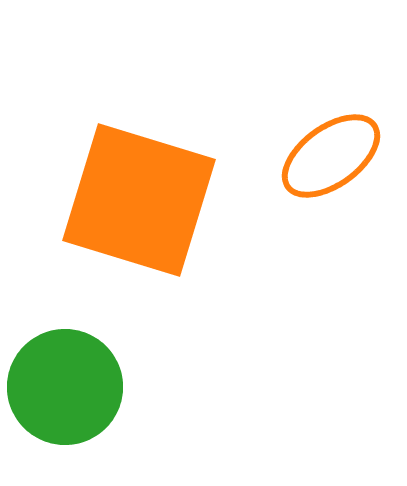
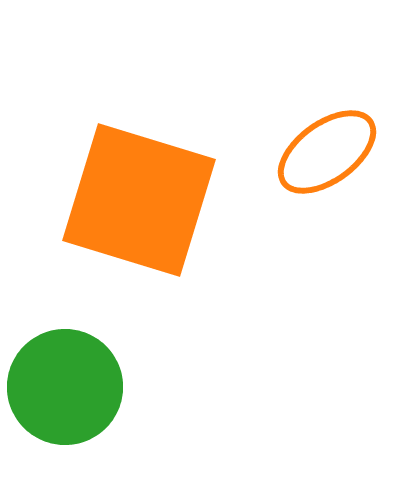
orange ellipse: moved 4 px left, 4 px up
